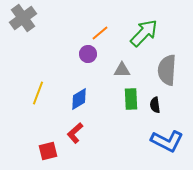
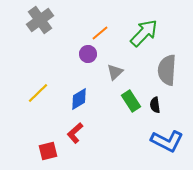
gray cross: moved 17 px right, 2 px down
gray triangle: moved 7 px left, 2 px down; rotated 42 degrees counterclockwise
yellow line: rotated 25 degrees clockwise
green rectangle: moved 2 px down; rotated 30 degrees counterclockwise
